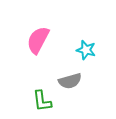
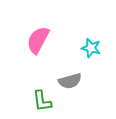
cyan star: moved 5 px right, 2 px up
